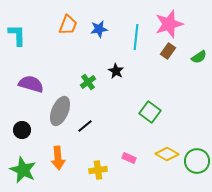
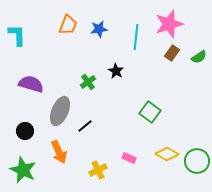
brown rectangle: moved 4 px right, 2 px down
black circle: moved 3 px right, 1 px down
orange arrow: moved 1 px right, 6 px up; rotated 20 degrees counterclockwise
yellow cross: rotated 18 degrees counterclockwise
